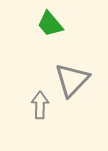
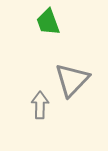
green trapezoid: moved 2 px left, 2 px up; rotated 20 degrees clockwise
